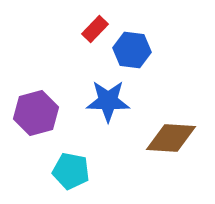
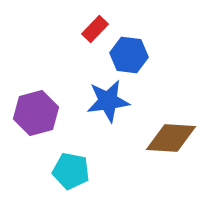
blue hexagon: moved 3 px left, 5 px down
blue star: rotated 9 degrees counterclockwise
